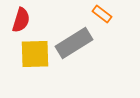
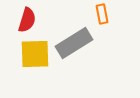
orange rectangle: rotated 42 degrees clockwise
red semicircle: moved 6 px right
